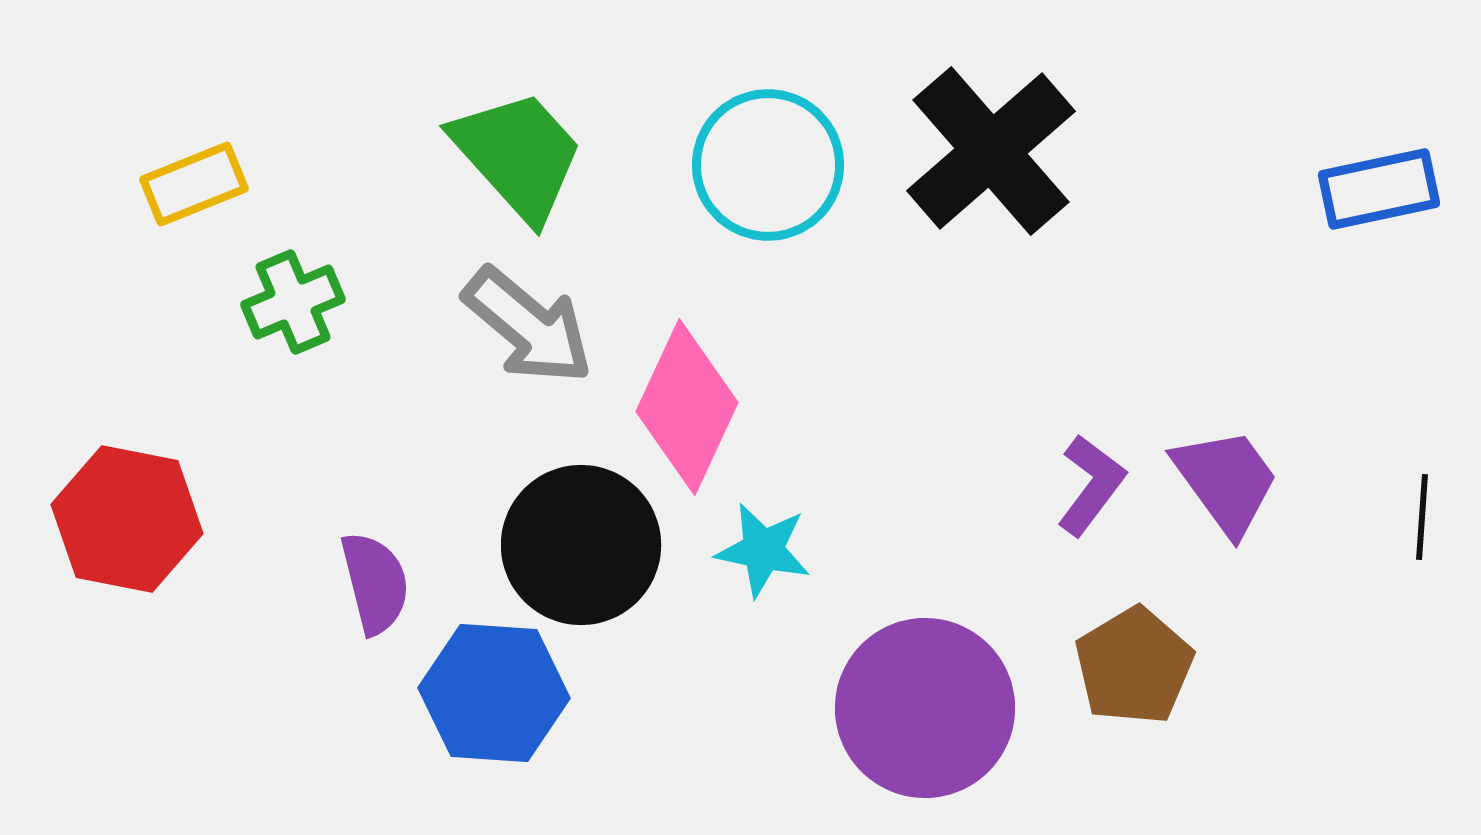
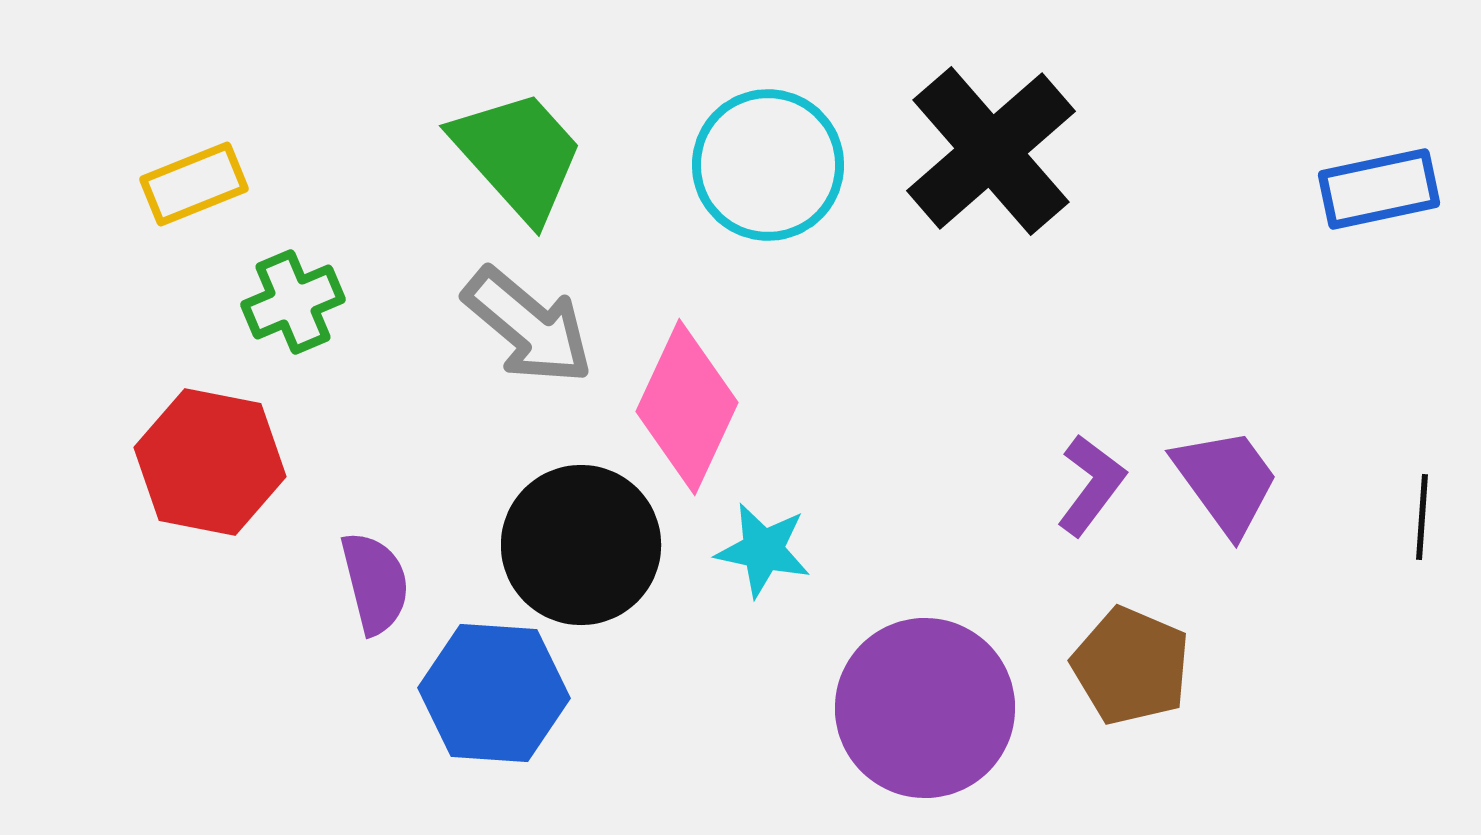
red hexagon: moved 83 px right, 57 px up
brown pentagon: moved 3 px left; rotated 18 degrees counterclockwise
